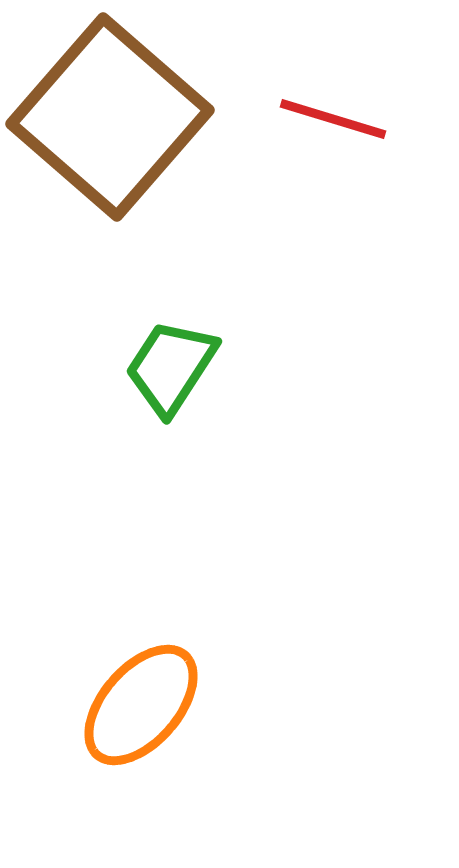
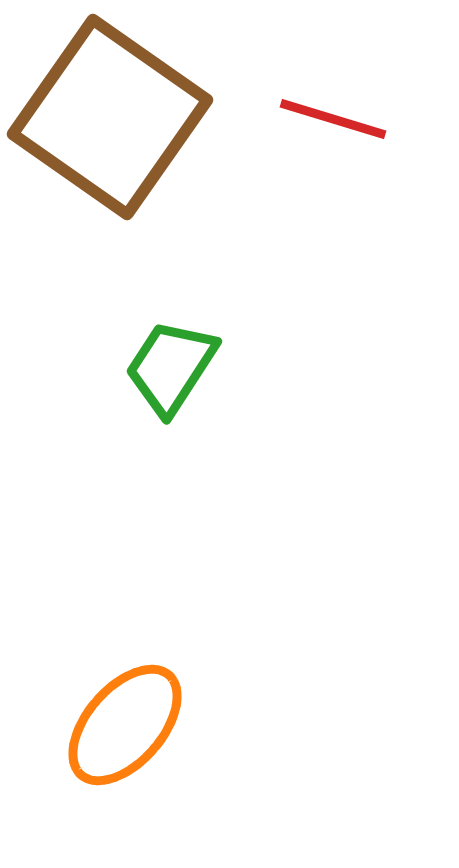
brown square: rotated 6 degrees counterclockwise
orange ellipse: moved 16 px left, 20 px down
